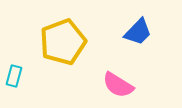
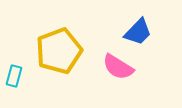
yellow pentagon: moved 4 px left, 9 px down
pink semicircle: moved 18 px up
